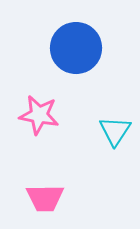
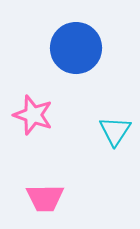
pink star: moved 6 px left; rotated 9 degrees clockwise
